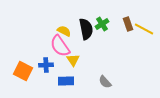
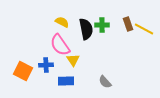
green cross: moved 1 px down; rotated 32 degrees clockwise
yellow semicircle: moved 2 px left, 9 px up
pink semicircle: moved 1 px up
